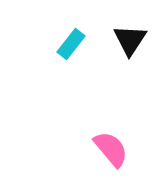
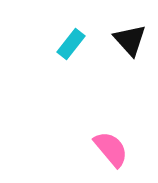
black triangle: rotated 15 degrees counterclockwise
